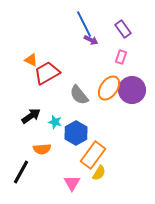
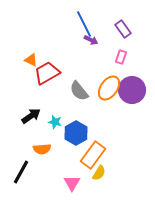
gray semicircle: moved 4 px up
